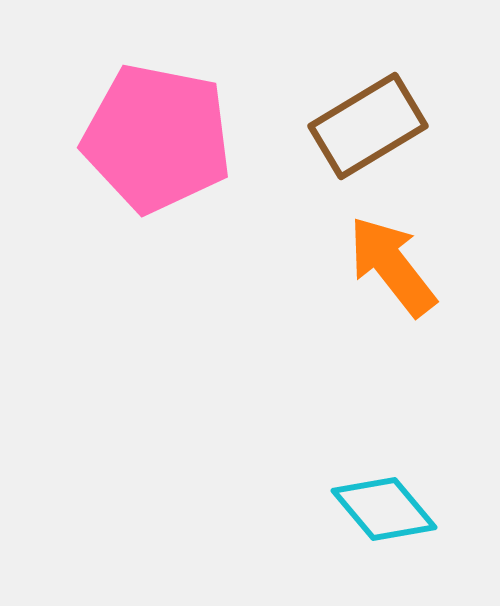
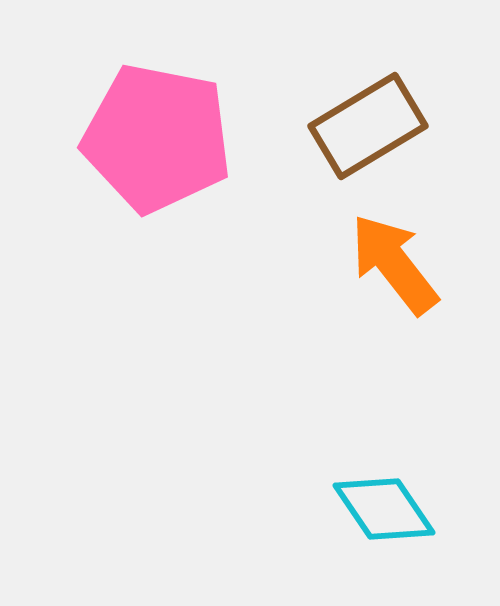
orange arrow: moved 2 px right, 2 px up
cyan diamond: rotated 6 degrees clockwise
